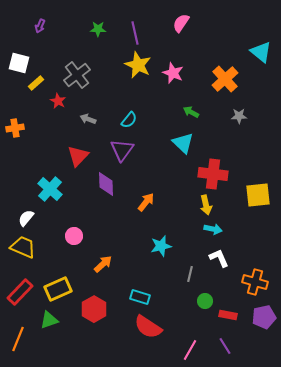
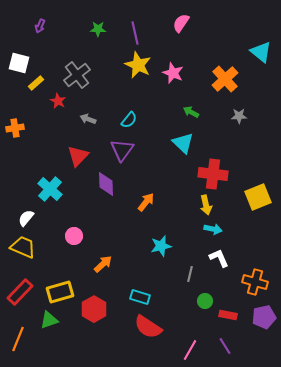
yellow square at (258, 195): moved 2 px down; rotated 16 degrees counterclockwise
yellow rectangle at (58, 289): moved 2 px right, 3 px down; rotated 8 degrees clockwise
